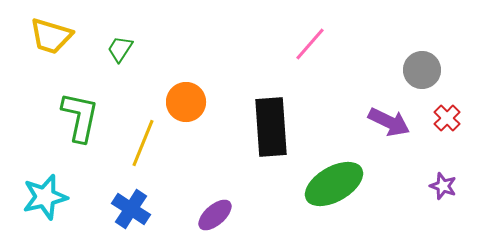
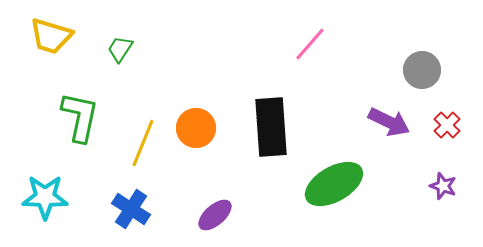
orange circle: moved 10 px right, 26 px down
red cross: moved 7 px down
cyan star: rotated 15 degrees clockwise
